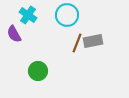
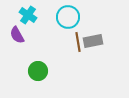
cyan circle: moved 1 px right, 2 px down
purple semicircle: moved 3 px right, 1 px down
brown line: moved 1 px right, 1 px up; rotated 30 degrees counterclockwise
